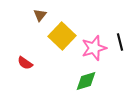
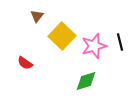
brown triangle: moved 3 px left, 1 px down
pink star: moved 2 px up
